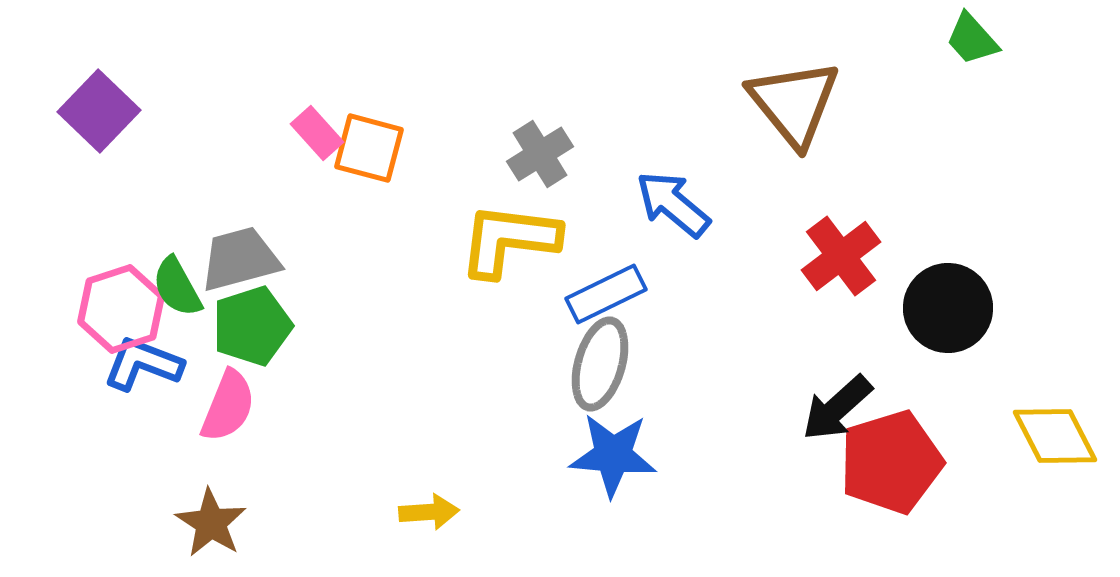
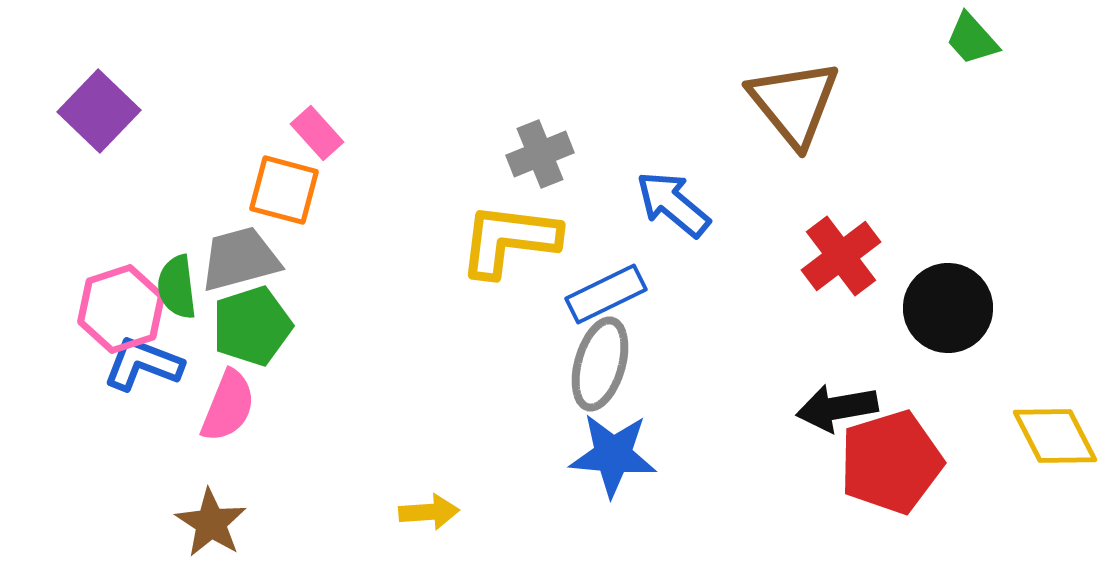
orange square: moved 85 px left, 42 px down
gray cross: rotated 10 degrees clockwise
green semicircle: rotated 22 degrees clockwise
black arrow: rotated 32 degrees clockwise
